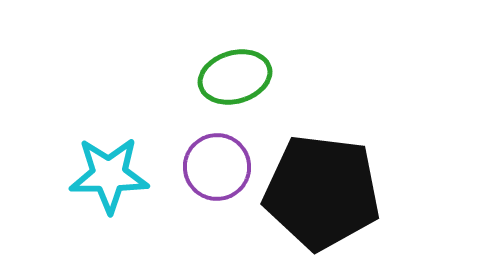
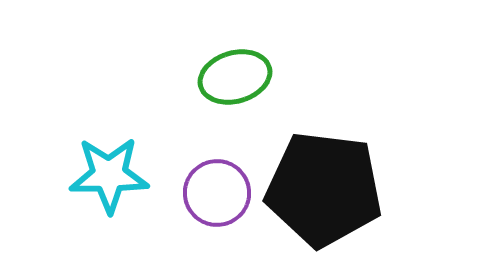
purple circle: moved 26 px down
black pentagon: moved 2 px right, 3 px up
